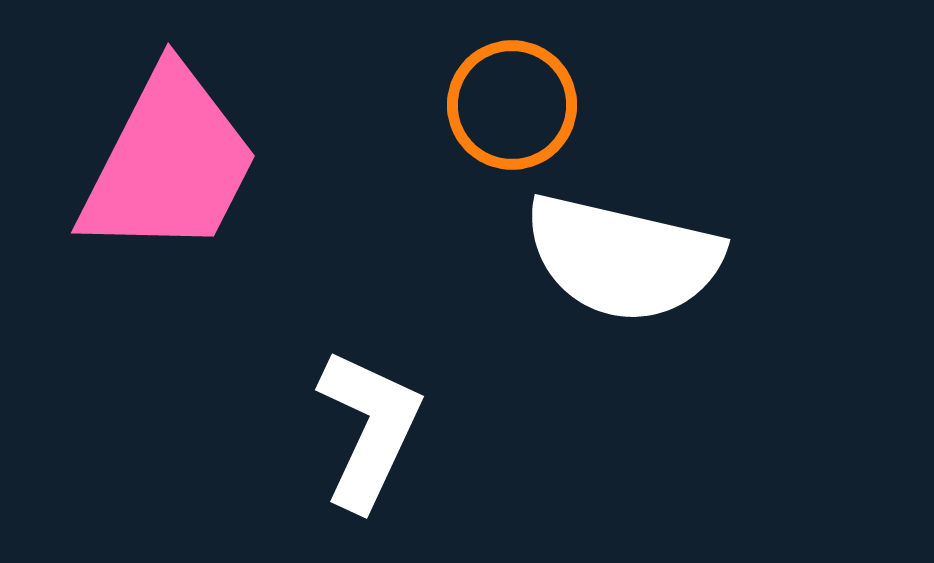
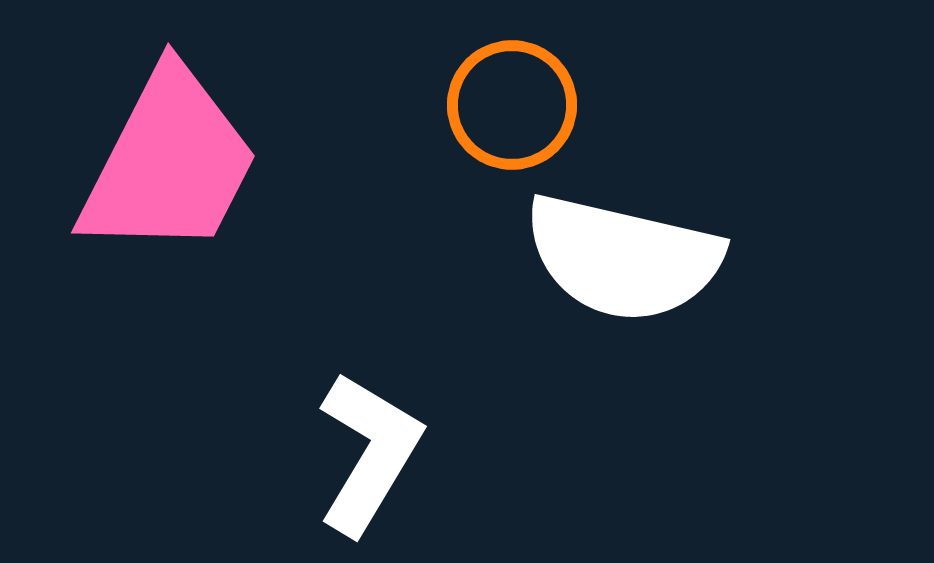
white L-shape: moved 24 px down; rotated 6 degrees clockwise
